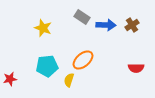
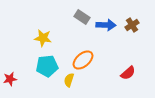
yellow star: moved 10 px down; rotated 12 degrees counterclockwise
red semicircle: moved 8 px left, 5 px down; rotated 42 degrees counterclockwise
